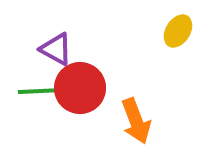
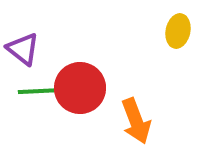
yellow ellipse: rotated 20 degrees counterclockwise
purple triangle: moved 33 px left; rotated 9 degrees clockwise
